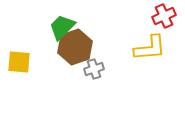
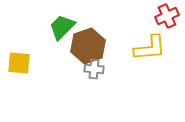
red cross: moved 3 px right
brown hexagon: moved 13 px right, 1 px up
yellow square: moved 1 px down
gray cross: rotated 24 degrees clockwise
